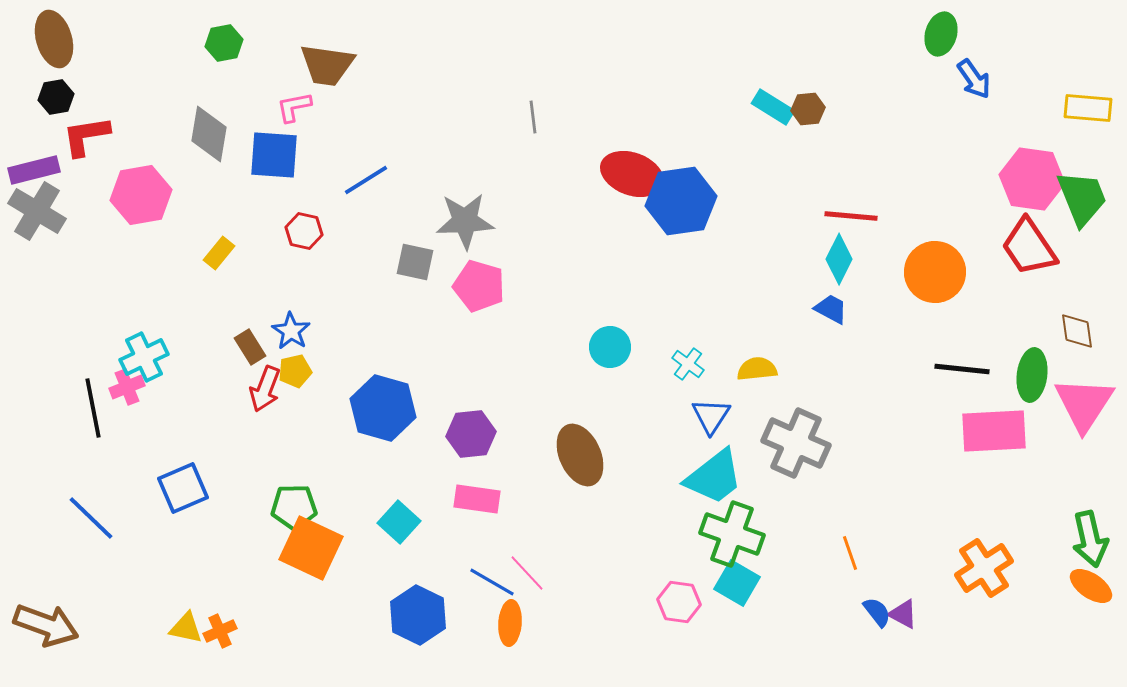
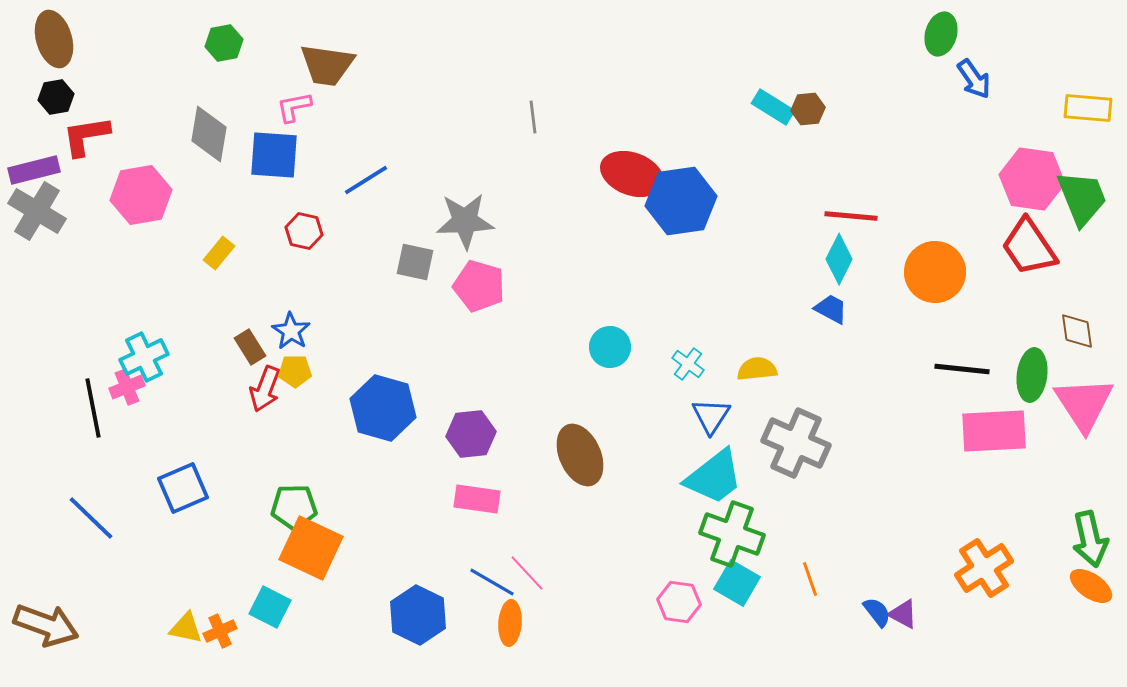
yellow pentagon at (295, 371): rotated 12 degrees clockwise
pink triangle at (1084, 404): rotated 6 degrees counterclockwise
cyan square at (399, 522): moved 129 px left, 85 px down; rotated 15 degrees counterclockwise
orange line at (850, 553): moved 40 px left, 26 px down
